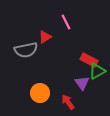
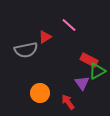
pink line: moved 3 px right, 3 px down; rotated 21 degrees counterclockwise
